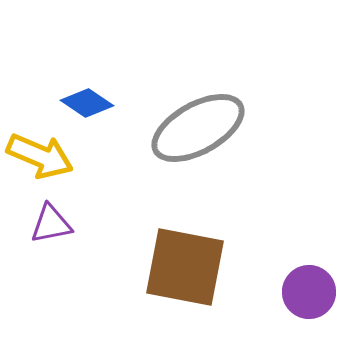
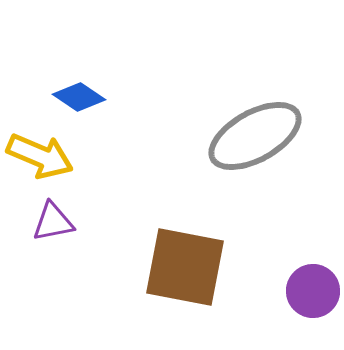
blue diamond: moved 8 px left, 6 px up
gray ellipse: moved 57 px right, 8 px down
purple triangle: moved 2 px right, 2 px up
purple circle: moved 4 px right, 1 px up
